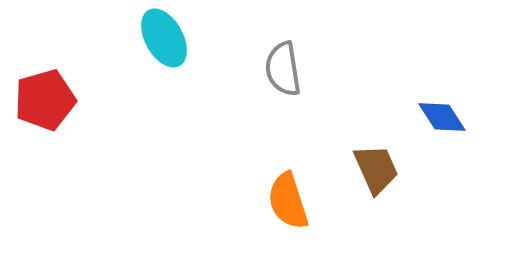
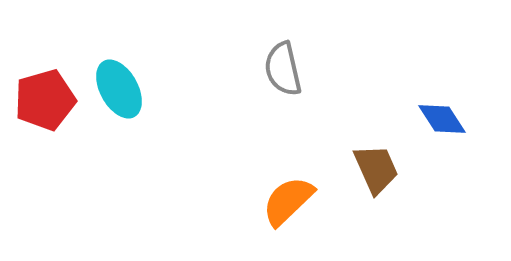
cyan ellipse: moved 45 px left, 51 px down
gray semicircle: rotated 4 degrees counterclockwise
blue diamond: moved 2 px down
orange semicircle: rotated 64 degrees clockwise
